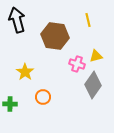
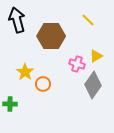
yellow line: rotated 32 degrees counterclockwise
brown hexagon: moved 4 px left; rotated 8 degrees counterclockwise
yellow triangle: rotated 16 degrees counterclockwise
orange circle: moved 13 px up
